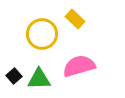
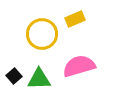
yellow rectangle: rotated 66 degrees counterclockwise
